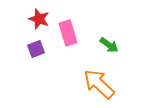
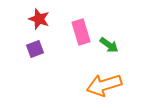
pink rectangle: moved 13 px right, 1 px up
purple square: moved 1 px left
orange arrow: moved 5 px right, 1 px down; rotated 60 degrees counterclockwise
